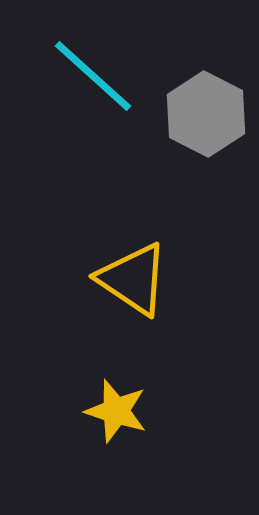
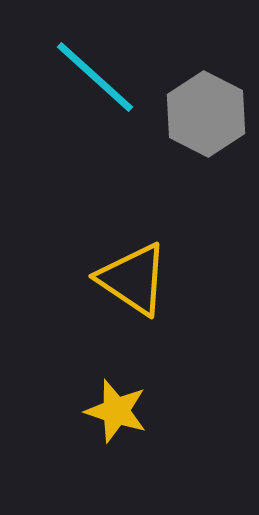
cyan line: moved 2 px right, 1 px down
